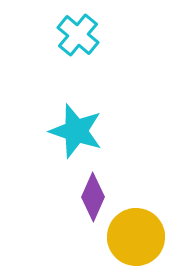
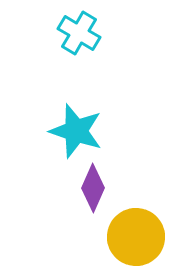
cyan cross: moved 1 px right, 2 px up; rotated 9 degrees counterclockwise
purple diamond: moved 9 px up
